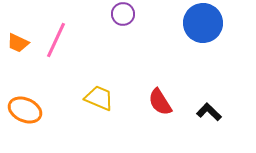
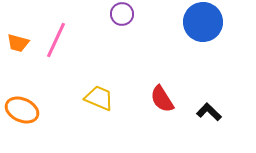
purple circle: moved 1 px left
blue circle: moved 1 px up
orange trapezoid: rotated 10 degrees counterclockwise
red semicircle: moved 2 px right, 3 px up
orange ellipse: moved 3 px left
